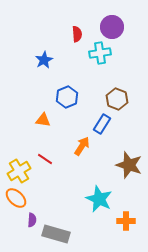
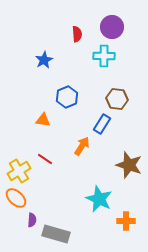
cyan cross: moved 4 px right, 3 px down; rotated 10 degrees clockwise
brown hexagon: rotated 15 degrees counterclockwise
